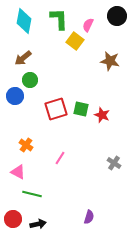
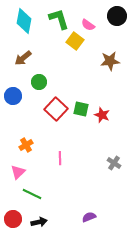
green L-shape: rotated 15 degrees counterclockwise
pink semicircle: rotated 80 degrees counterclockwise
brown star: rotated 18 degrees counterclockwise
green circle: moved 9 px right, 2 px down
blue circle: moved 2 px left
red square: rotated 30 degrees counterclockwise
orange cross: rotated 24 degrees clockwise
pink line: rotated 32 degrees counterclockwise
pink triangle: rotated 49 degrees clockwise
green line: rotated 12 degrees clockwise
purple semicircle: rotated 128 degrees counterclockwise
black arrow: moved 1 px right, 2 px up
